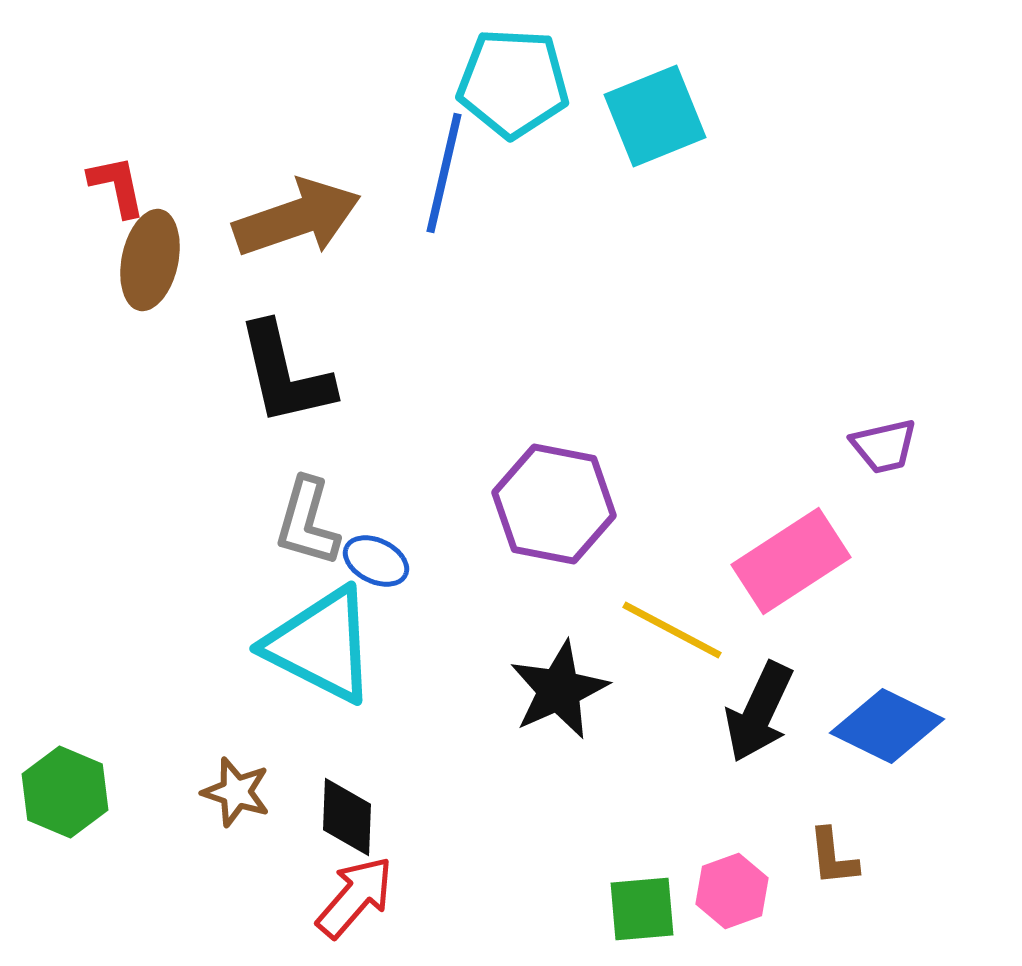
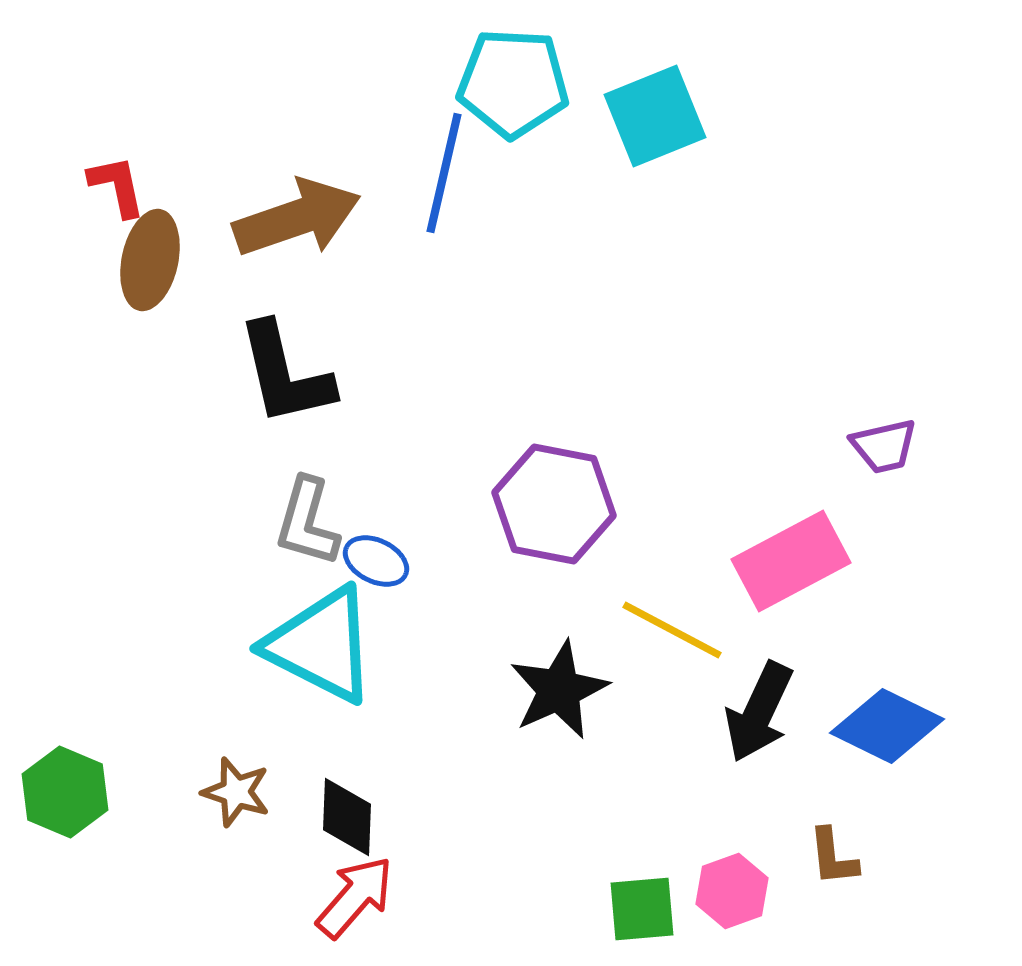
pink rectangle: rotated 5 degrees clockwise
